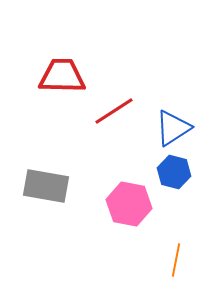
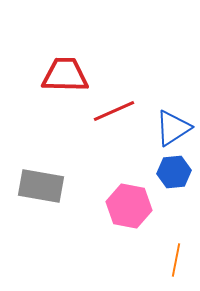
red trapezoid: moved 3 px right, 1 px up
red line: rotated 9 degrees clockwise
blue hexagon: rotated 20 degrees counterclockwise
gray rectangle: moved 5 px left
pink hexagon: moved 2 px down
